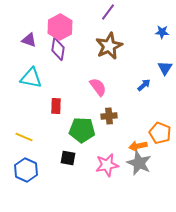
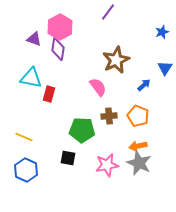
blue star: rotated 24 degrees counterclockwise
purple triangle: moved 5 px right, 1 px up
brown star: moved 7 px right, 14 px down
red rectangle: moved 7 px left, 12 px up; rotated 14 degrees clockwise
orange pentagon: moved 22 px left, 17 px up
